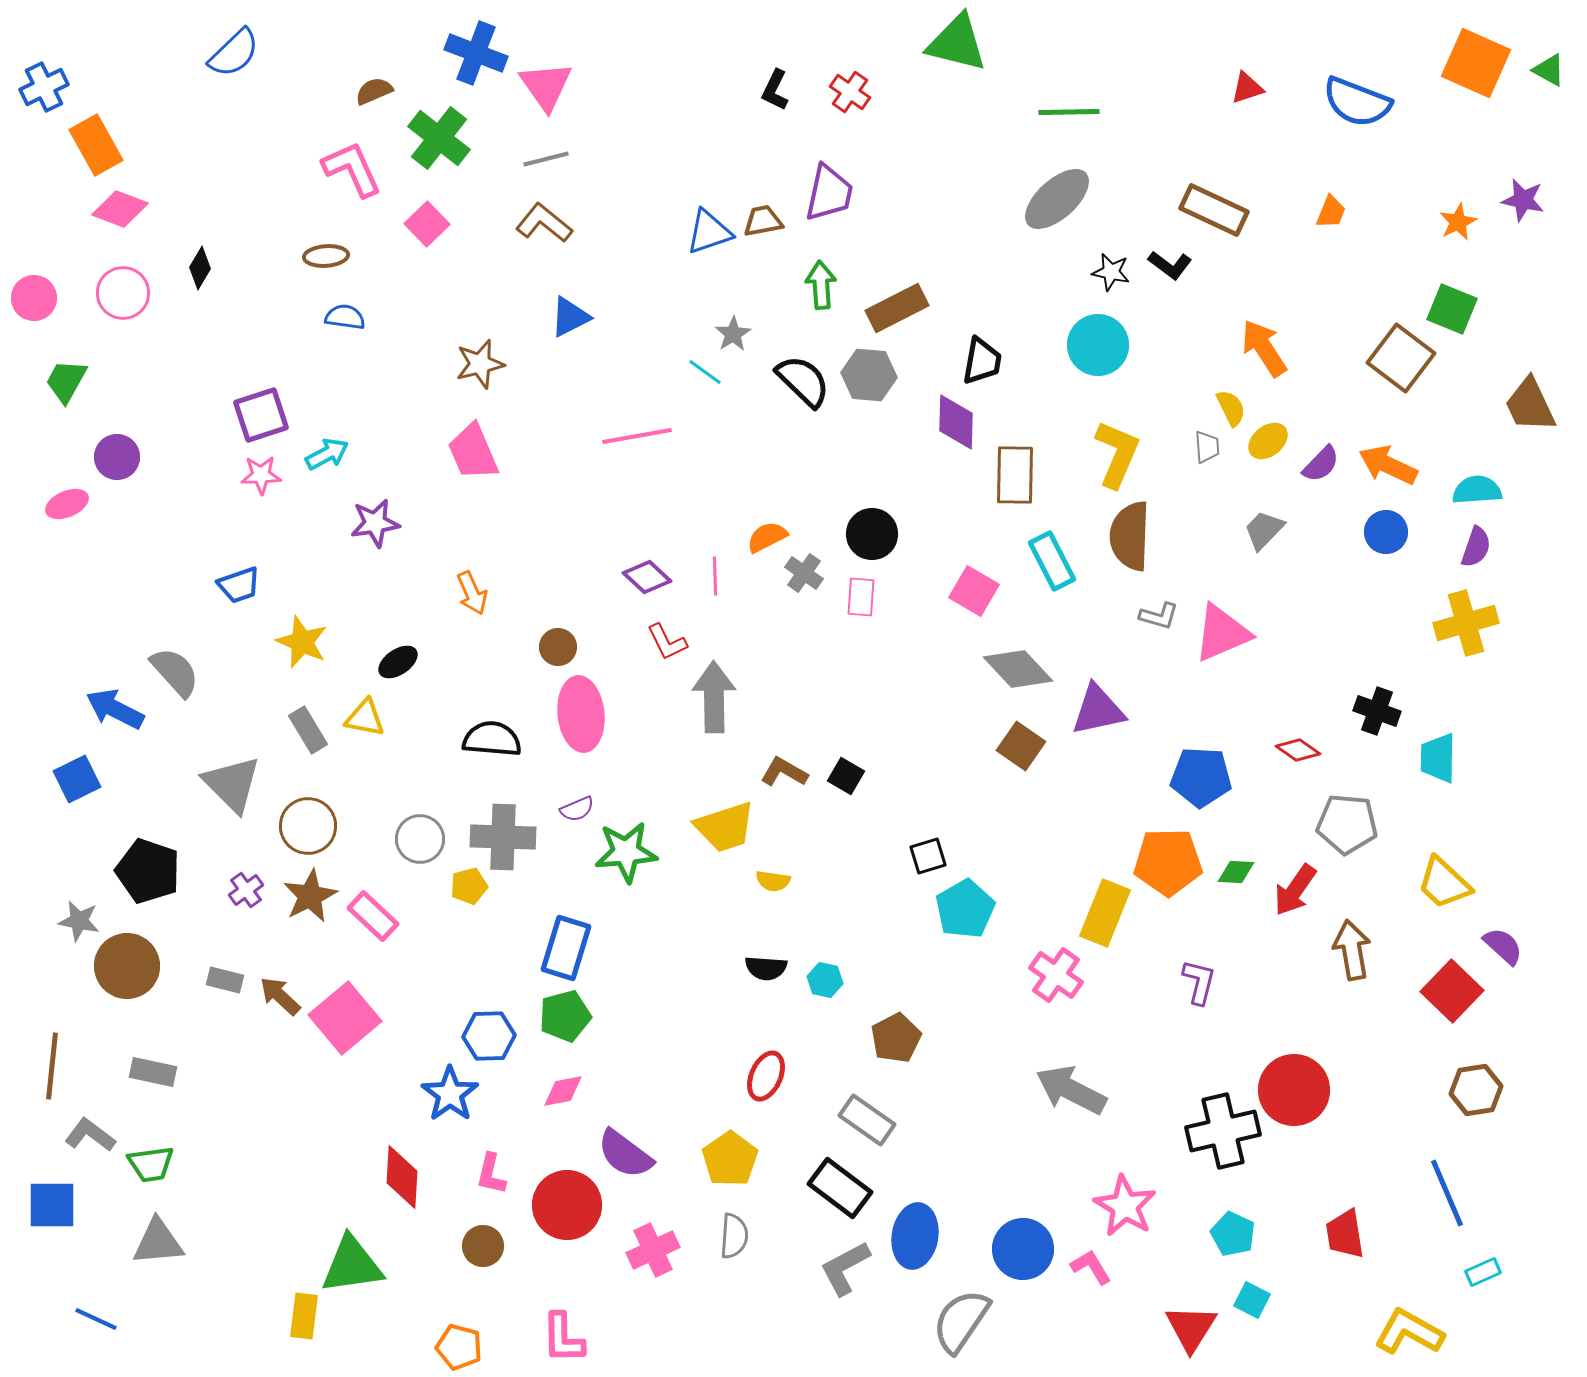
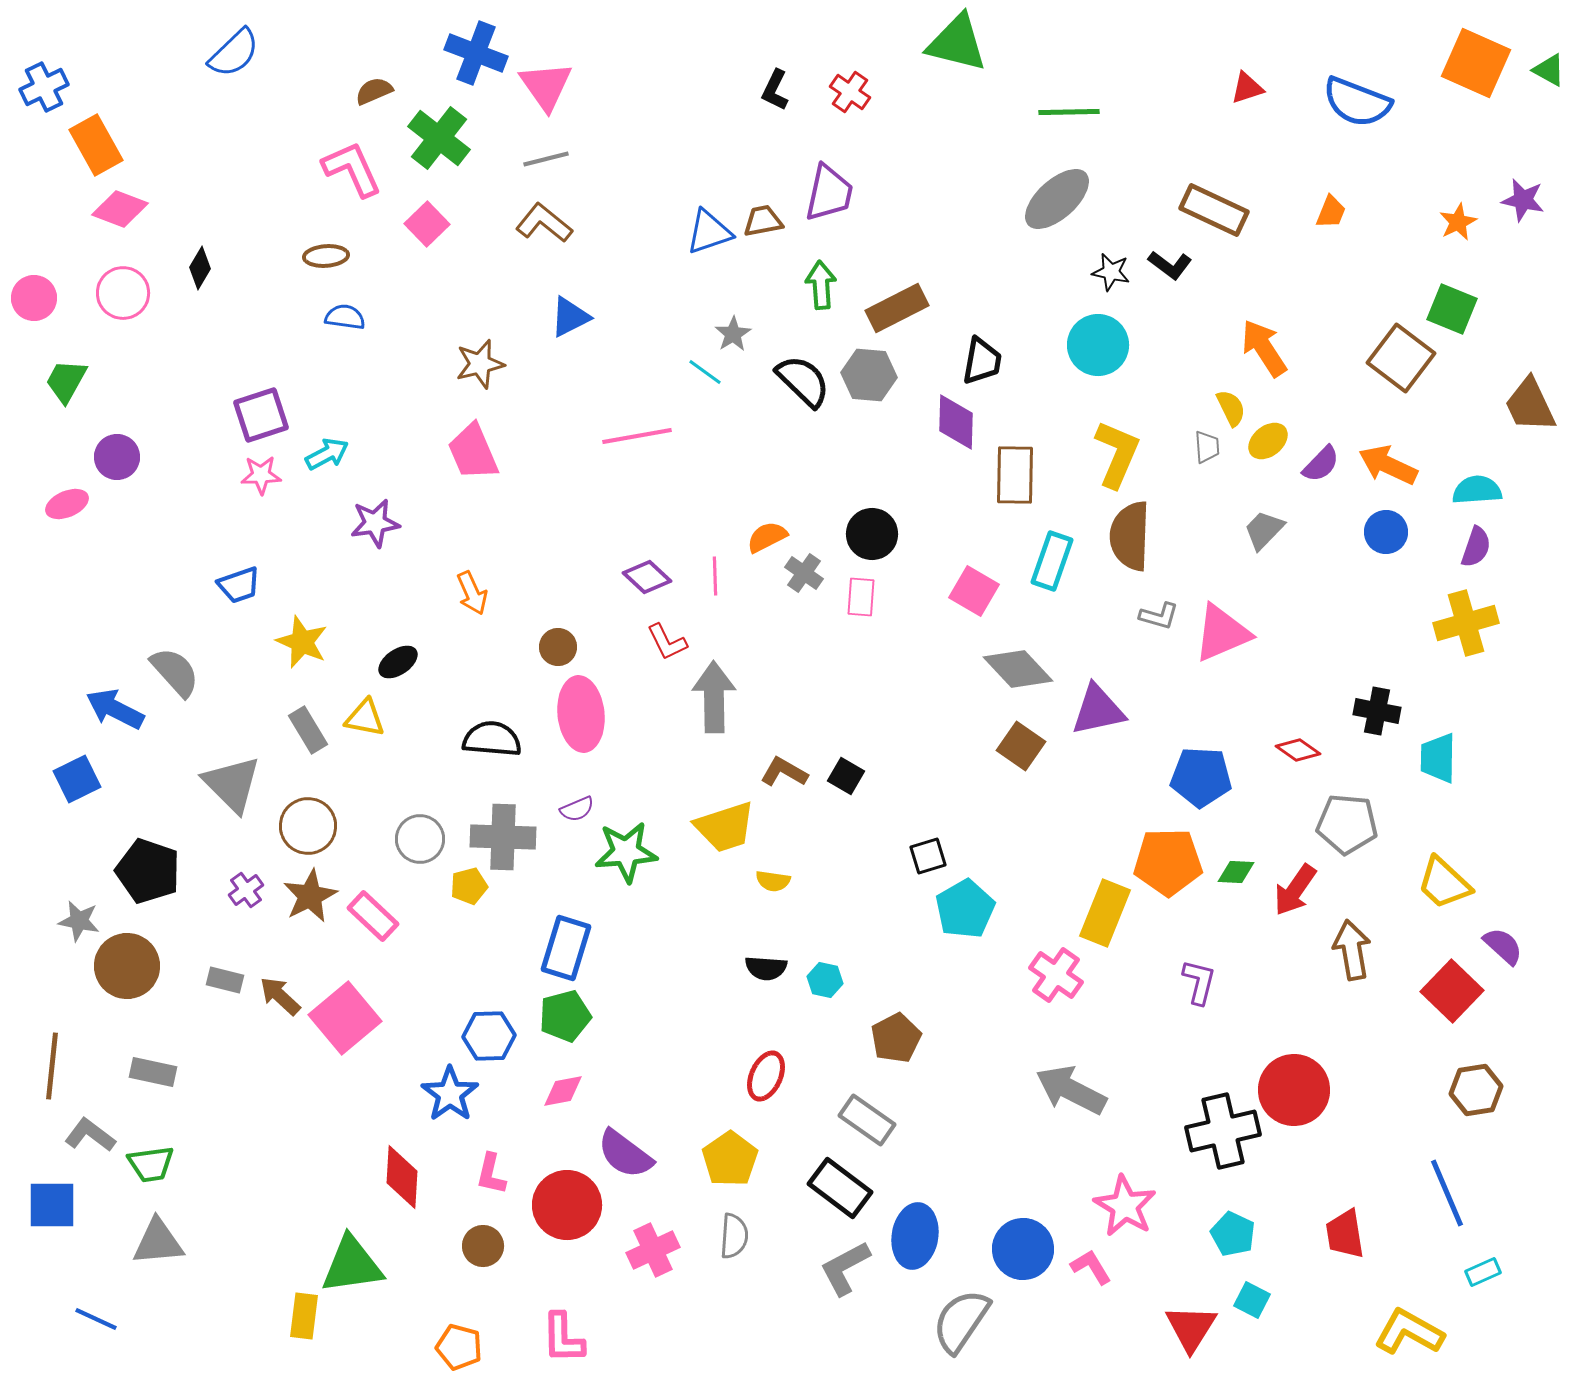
cyan rectangle at (1052, 561): rotated 46 degrees clockwise
black cross at (1377, 711): rotated 9 degrees counterclockwise
